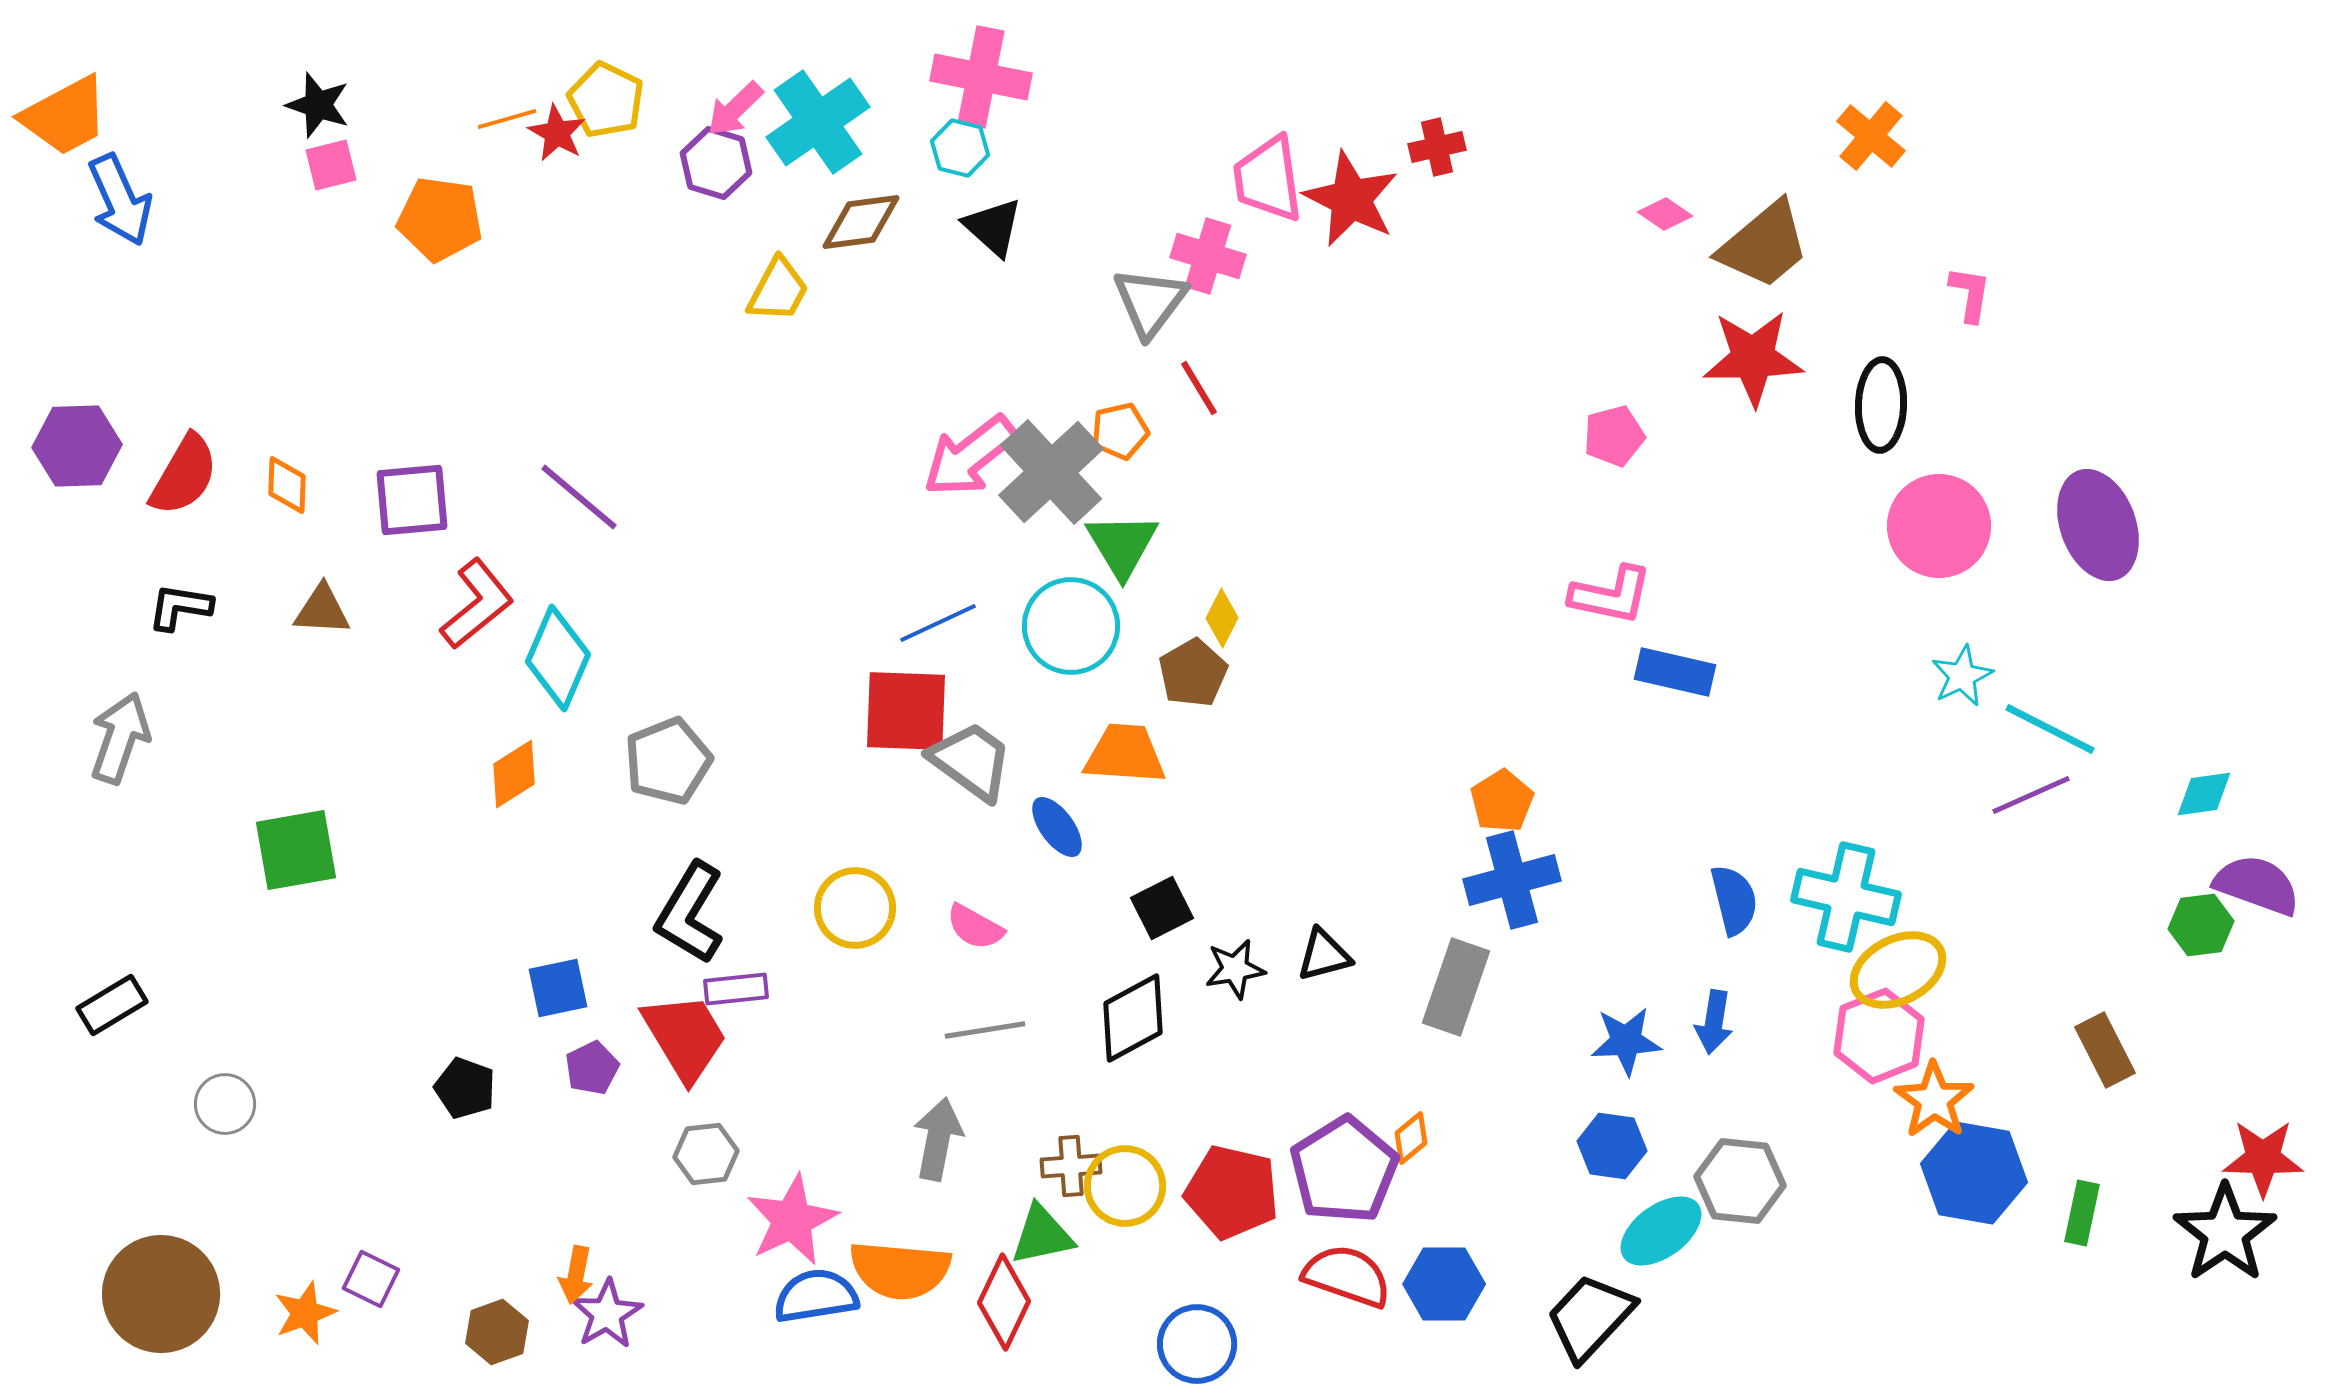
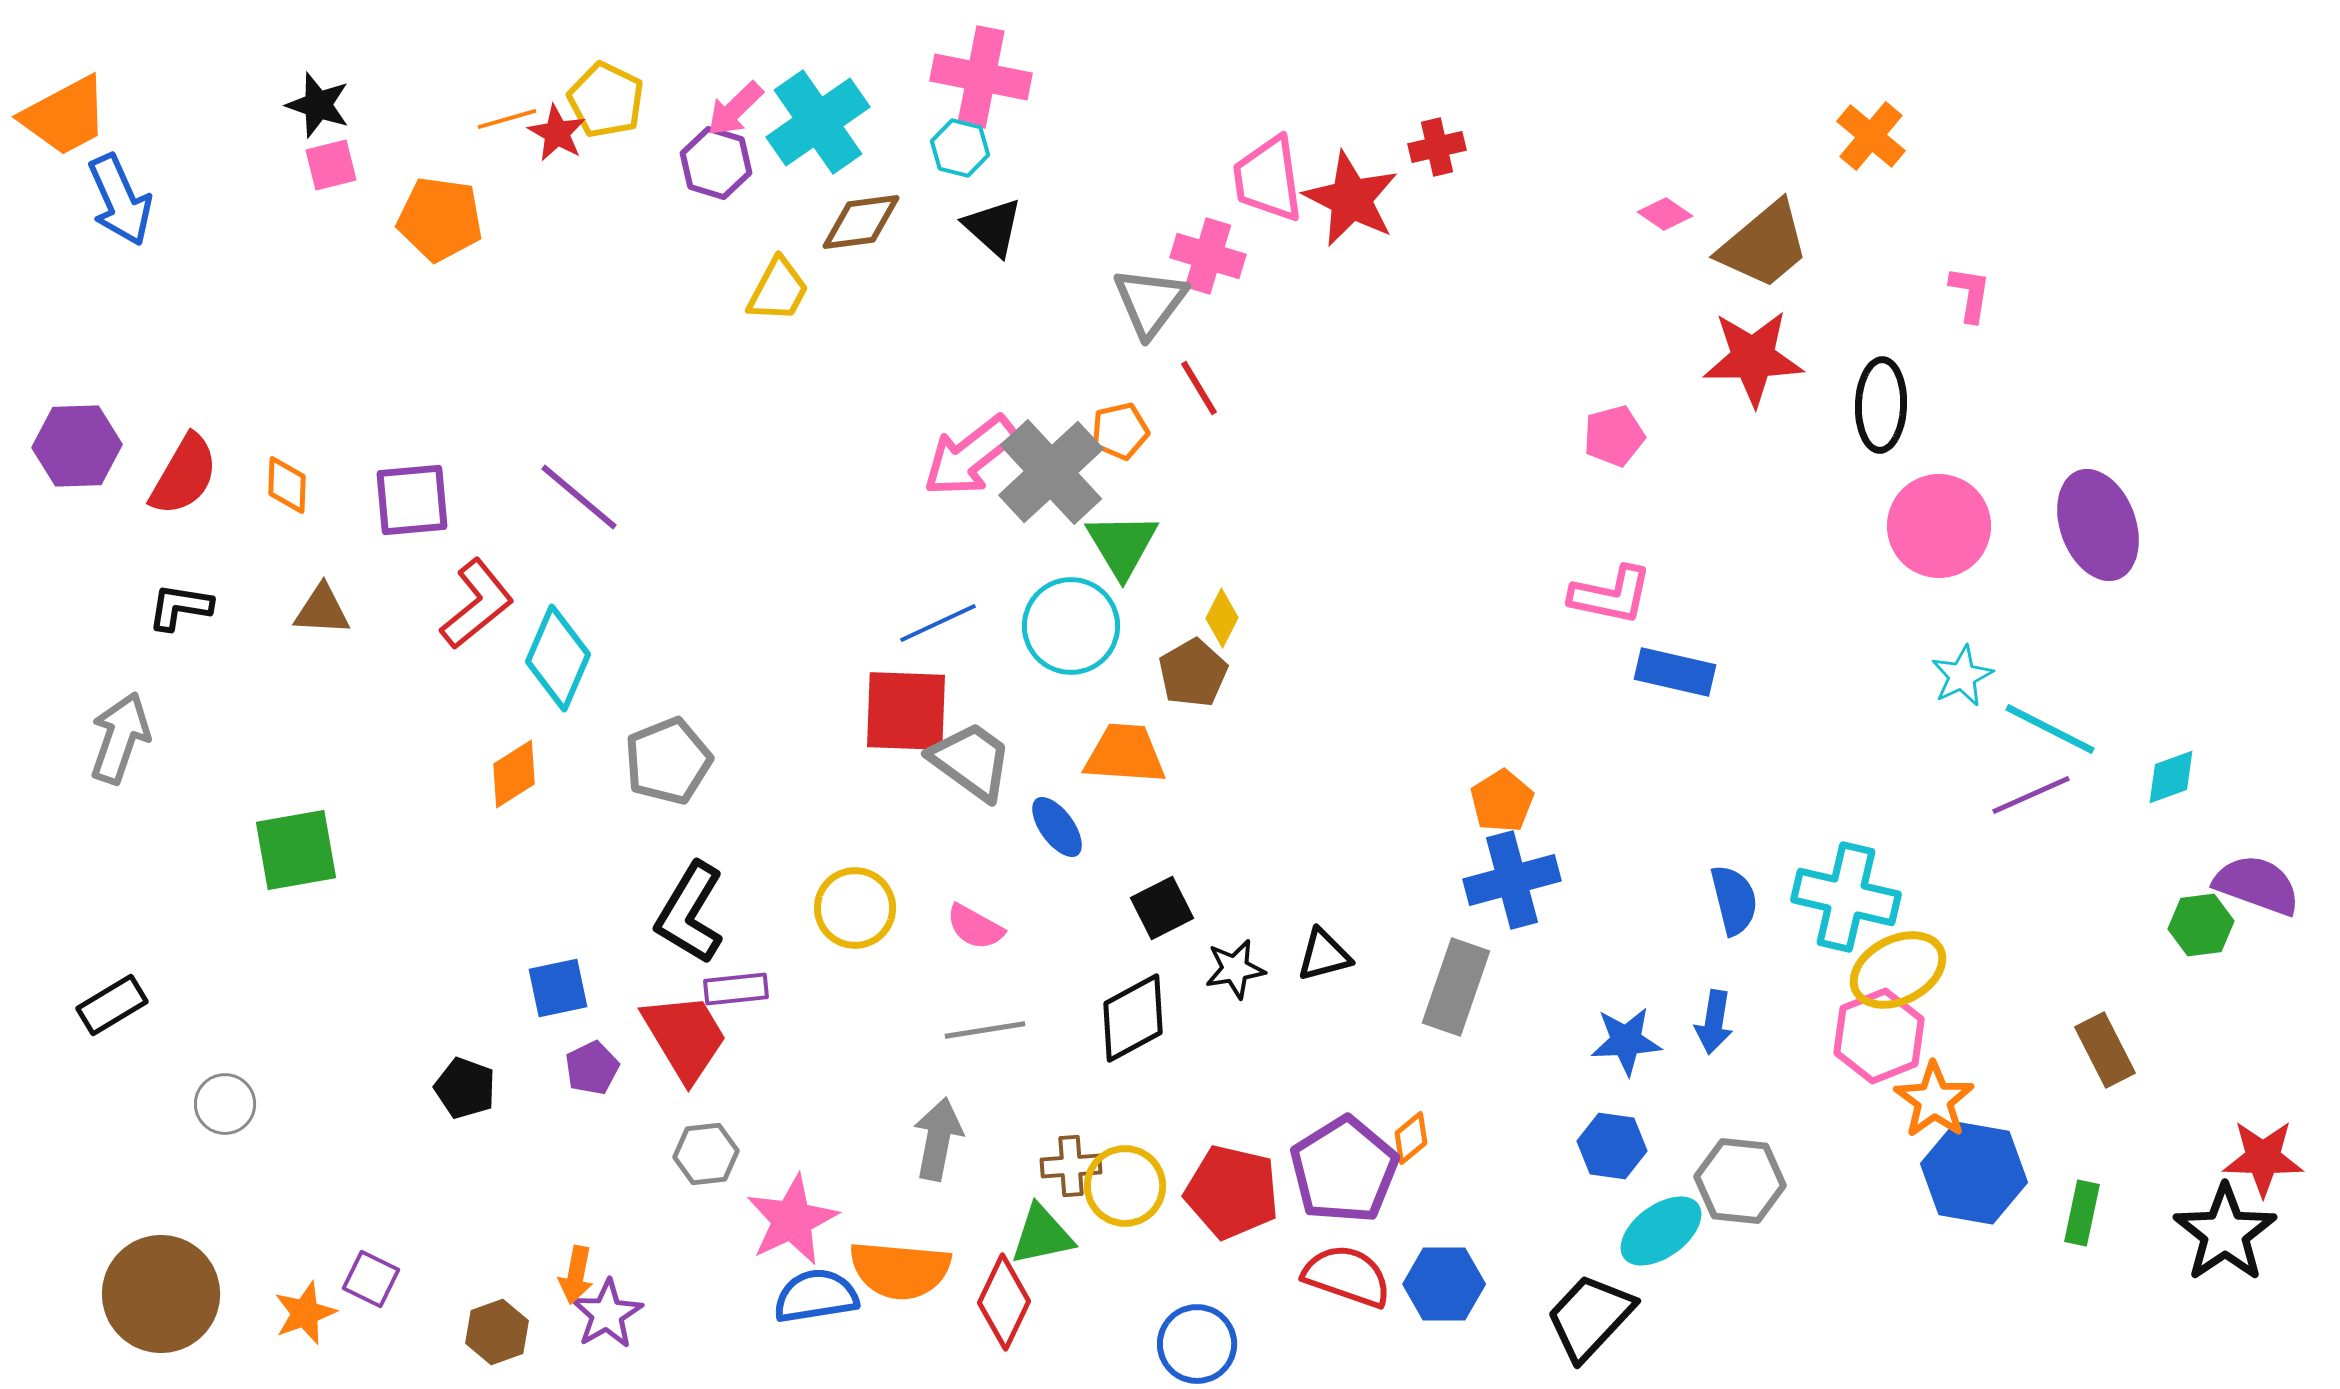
cyan diamond at (2204, 794): moved 33 px left, 17 px up; rotated 12 degrees counterclockwise
